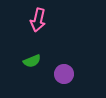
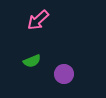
pink arrow: rotated 35 degrees clockwise
